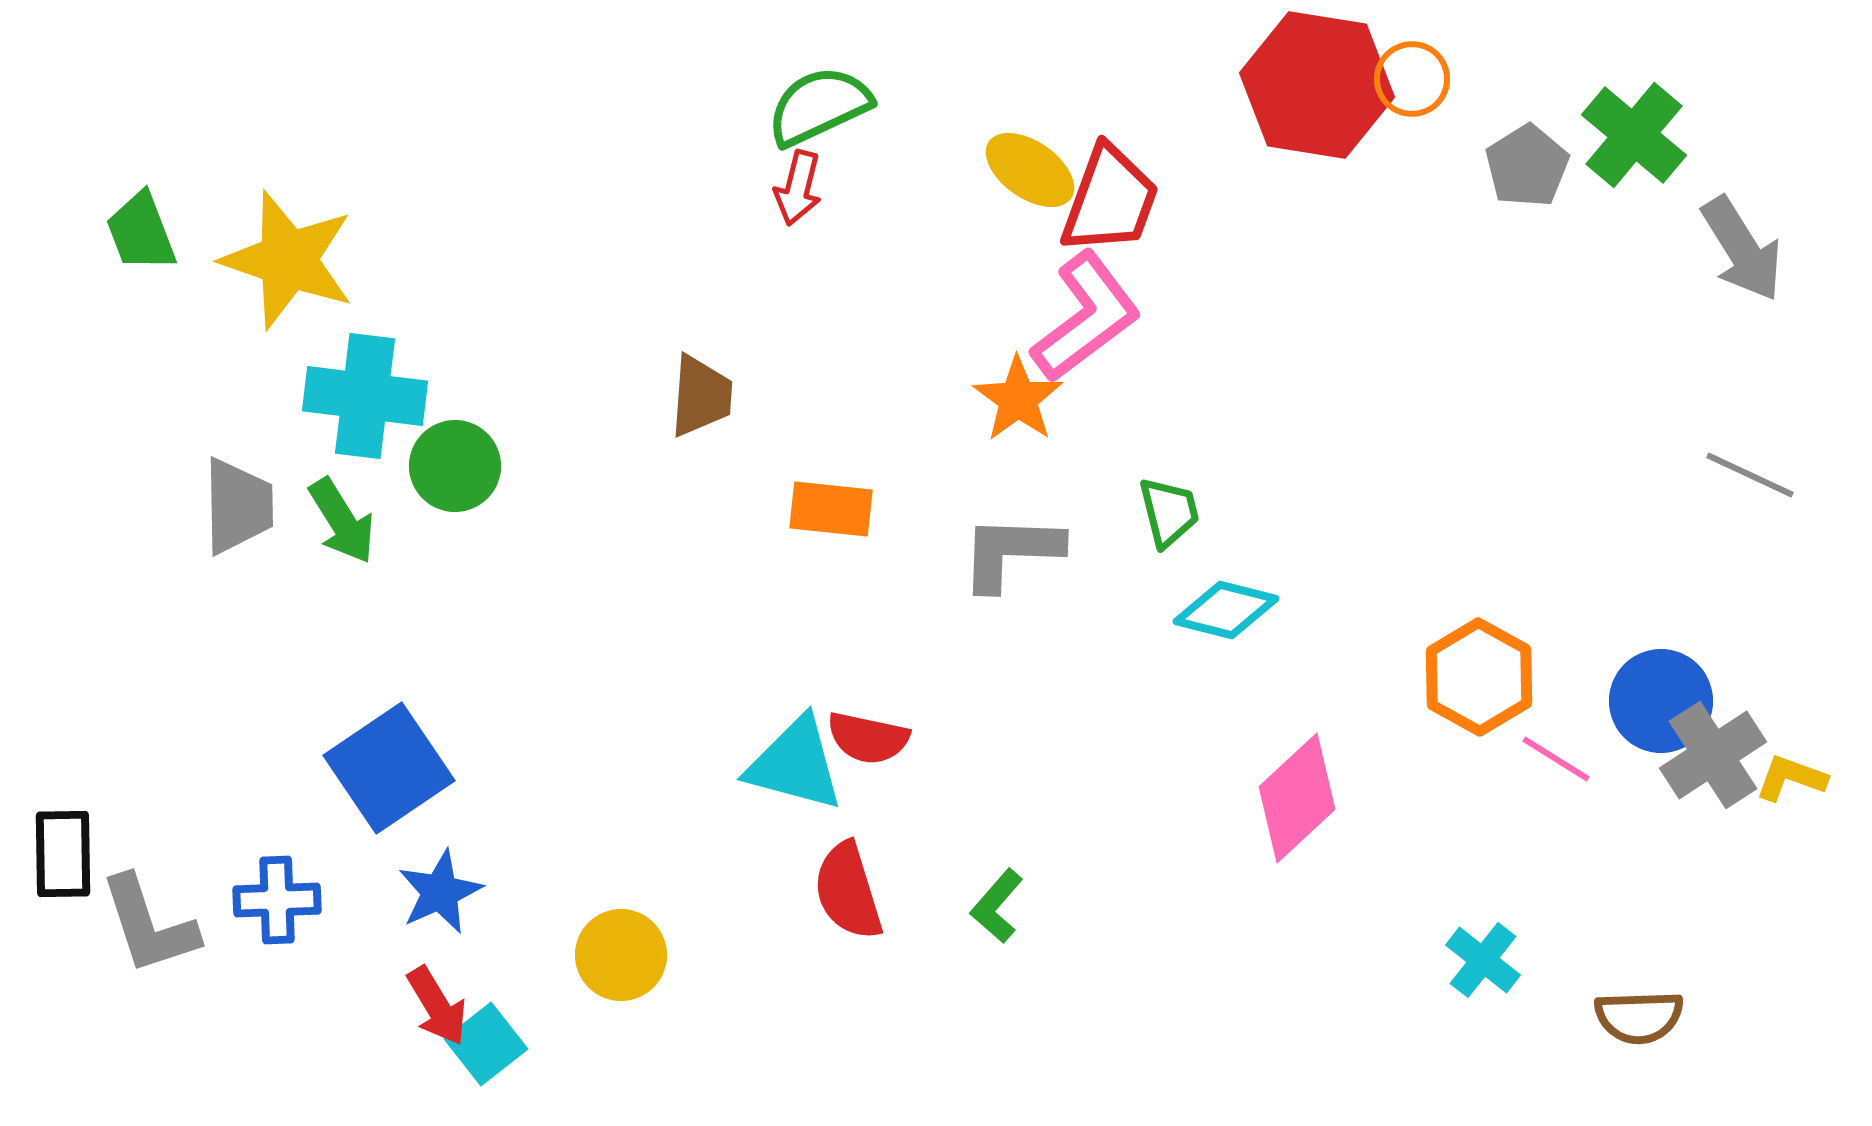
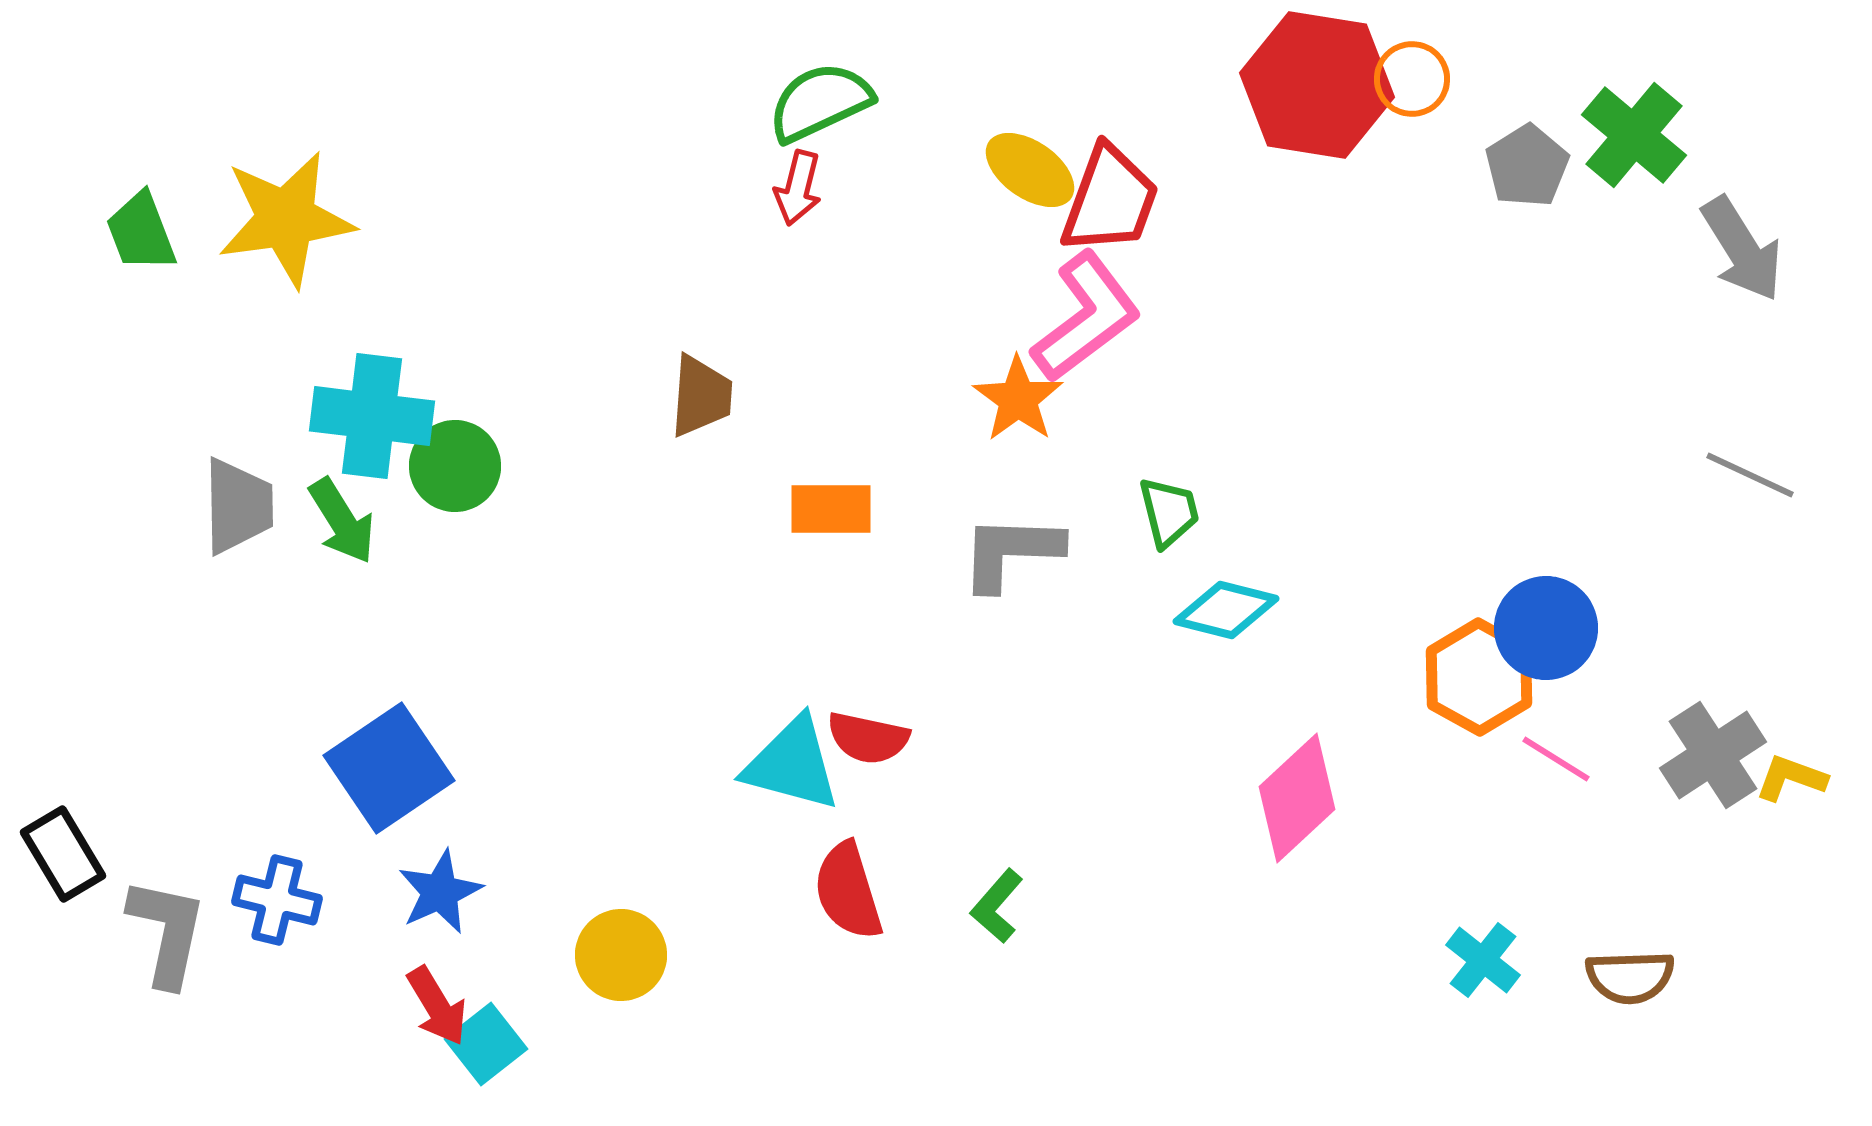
green semicircle at (819, 106): moved 1 px right, 4 px up
yellow star at (288, 260): moved 2 px left, 41 px up; rotated 27 degrees counterclockwise
cyan cross at (365, 396): moved 7 px right, 20 px down
orange rectangle at (831, 509): rotated 6 degrees counterclockwise
blue circle at (1661, 701): moved 115 px left, 73 px up
cyan triangle at (795, 764): moved 3 px left
black rectangle at (63, 854): rotated 30 degrees counterclockwise
blue cross at (277, 900): rotated 16 degrees clockwise
gray L-shape at (149, 925): moved 18 px right, 7 px down; rotated 150 degrees counterclockwise
brown semicircle at (1639, 1017): moved 9 px left, 40 px up
